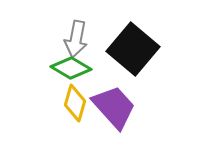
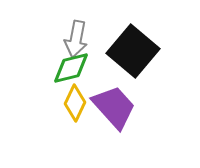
black square: moved 2 px down
green diamond: rotated 45 degrees counterclockwise
yellow diamond: rotated 9 degrees clockwise
